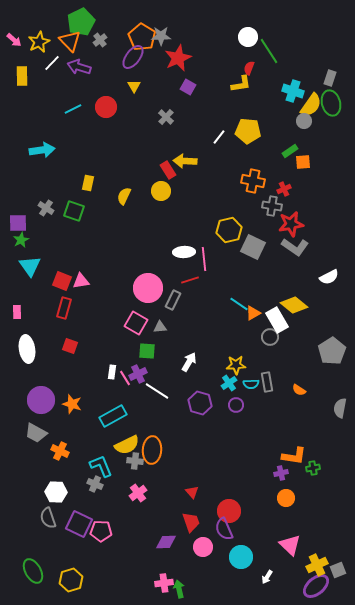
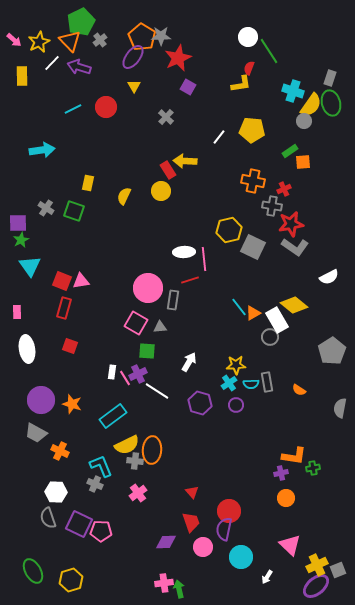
yellow pentagon at (248, 131): moved 4 px right, 1 px up
gray rectangle at (173, 300): rotated 18 degrees counterclockwise
cyan line at (239, 304): moved 3 px down; rotated 18 degrees clockwise
cyan rectangle at (113, 416): rotated 8 degrees counterclockwise
purple semicircle at (224, 529): rotated 35 degrees clockwise
